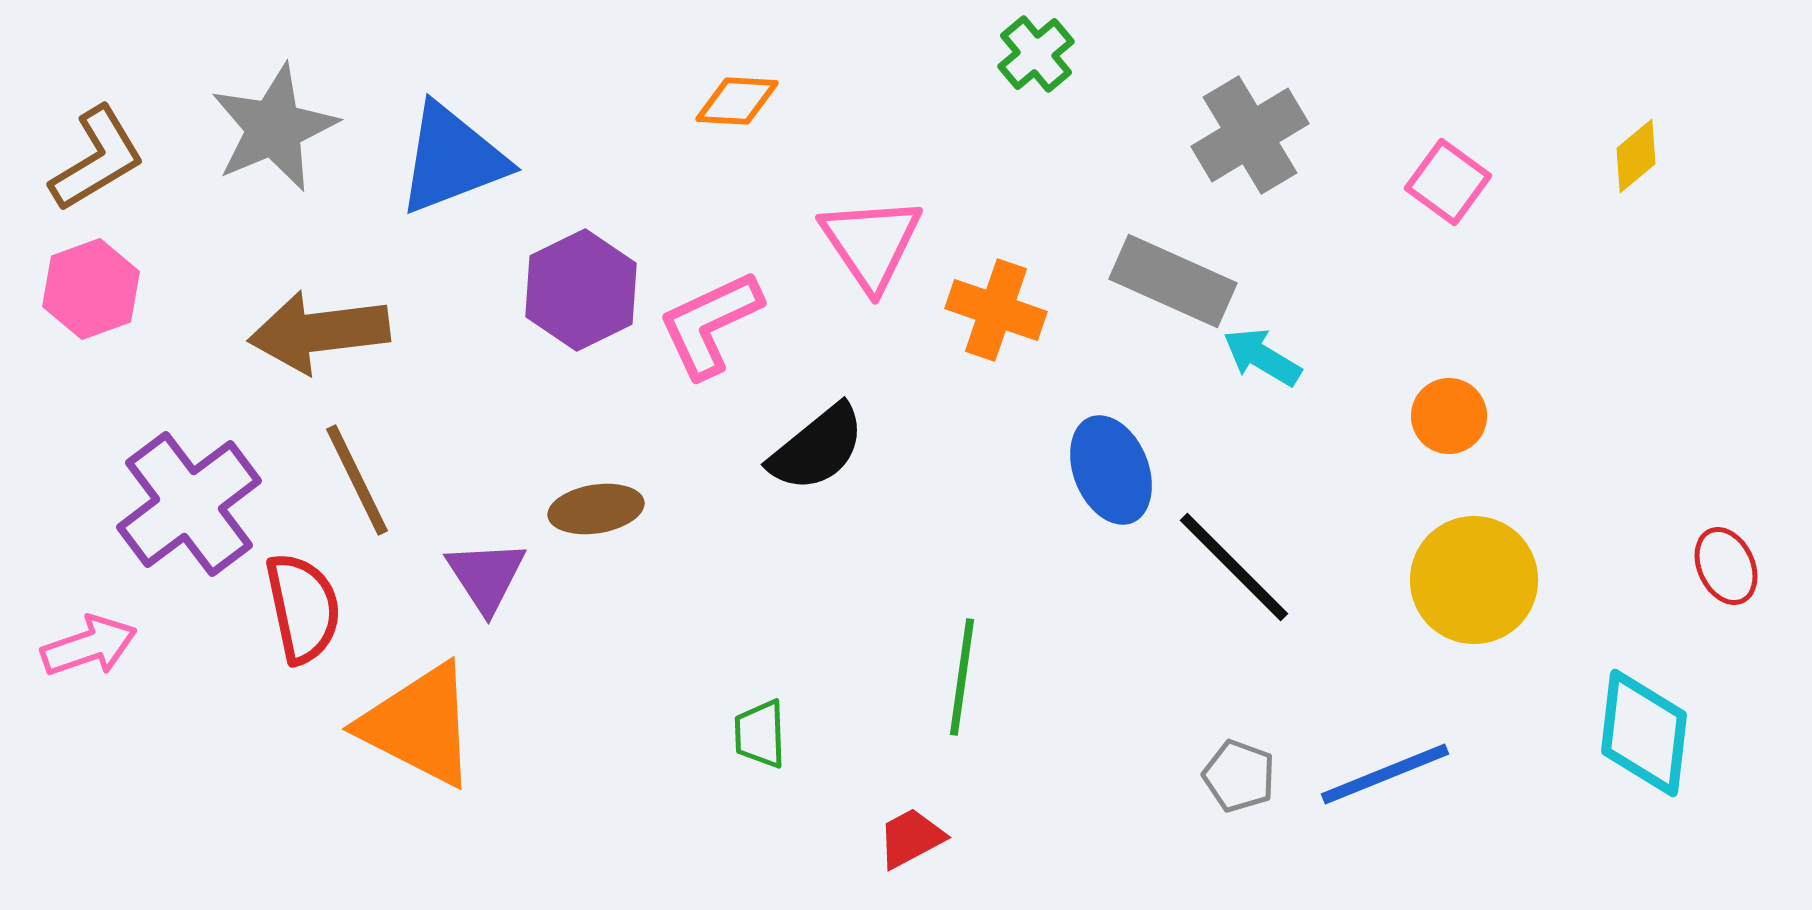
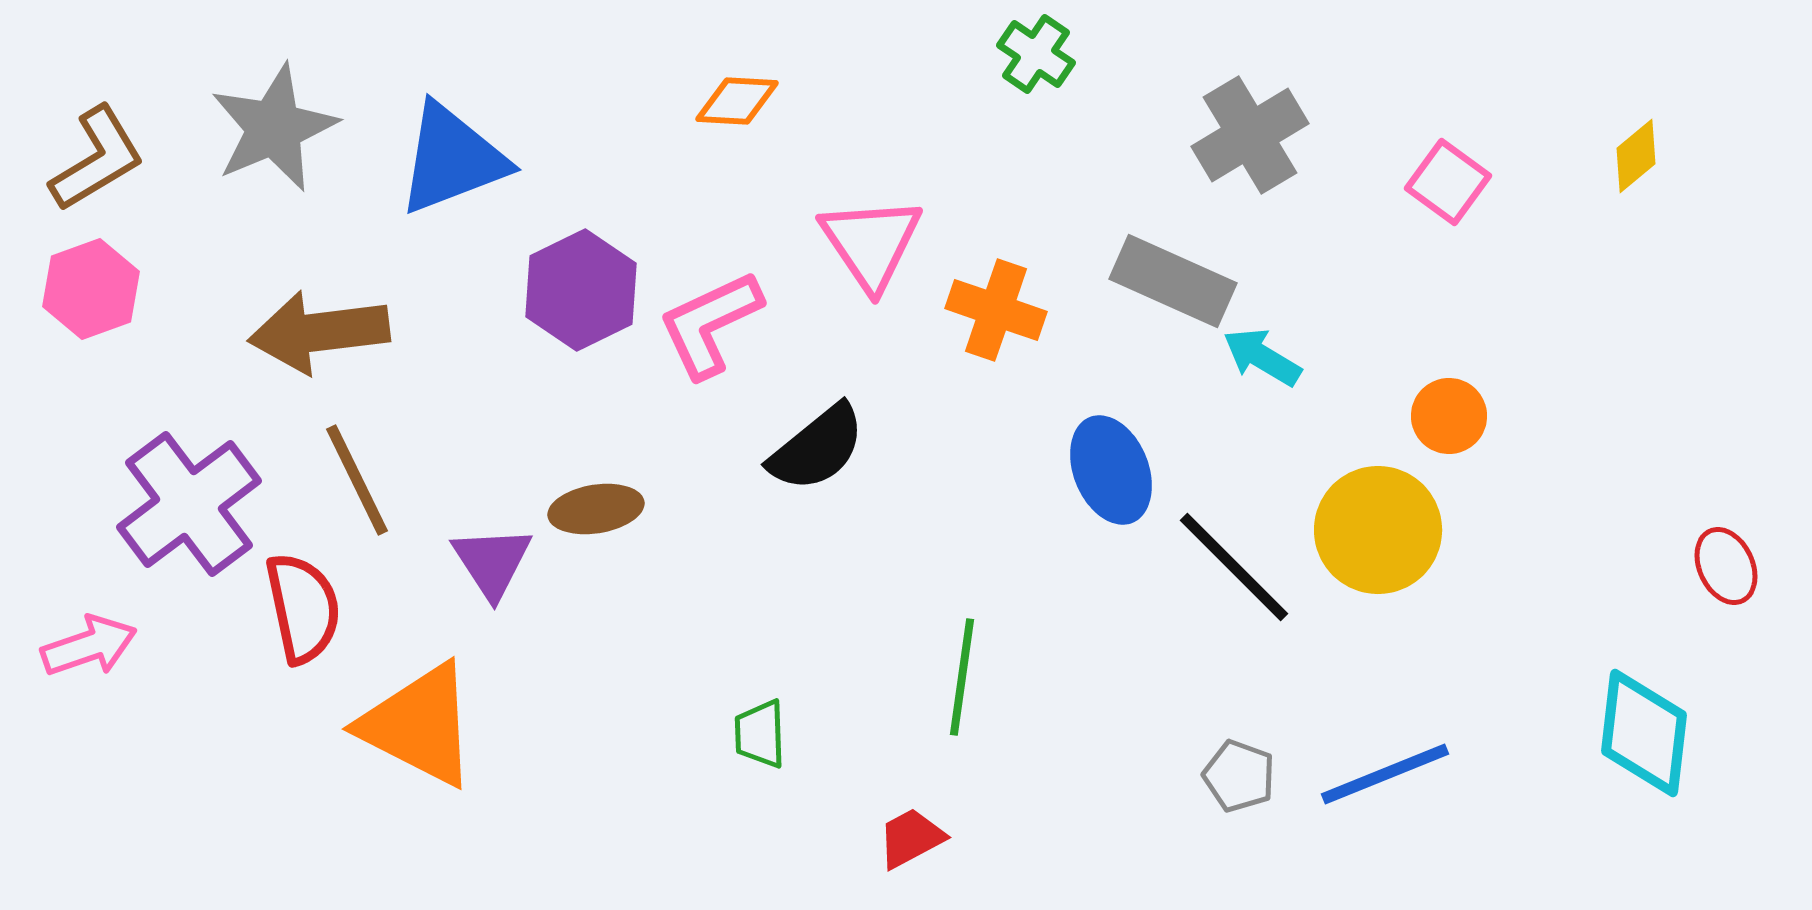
green cross: rotated 16 degrees counterclockwise
purple triangle: moved 6 px right, 14 px up
yellow circle: moved 96 px left, 50 px up
